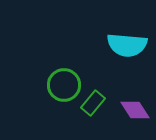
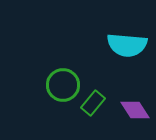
green circle: moved 1 px left
